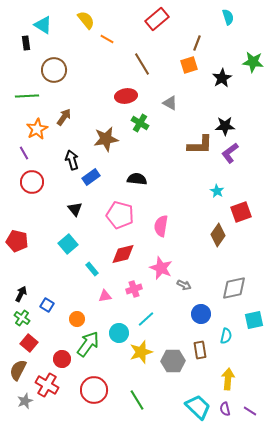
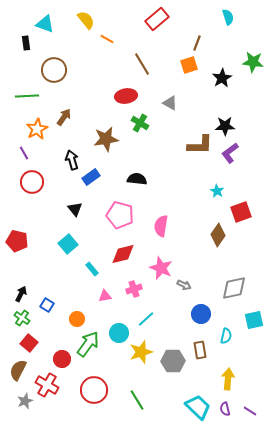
cyan triangle at (43, 25): moved 2 px right, 1 px up; rotated 12 degrees counterclockwise
